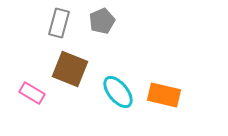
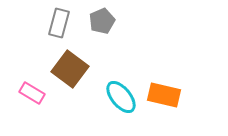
brown square: rotated 15 degrees clockwise
cyan ellipse: moved 3 px right, 5 px down
